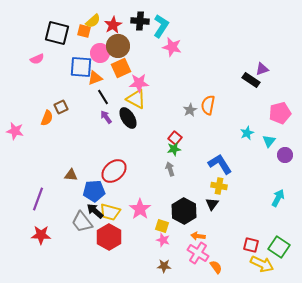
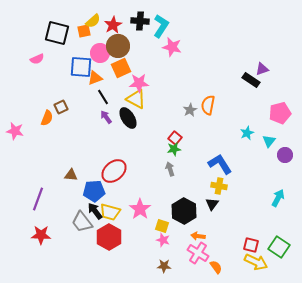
orange square at (84, 31): rotated 24 degrees counterclockwise
black arrow at (95, 211): rotated 12 degrees clockwise
yellow arrow at (262, 264): moved 6 px left, 2 px up
